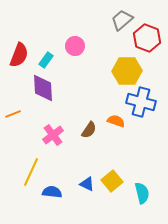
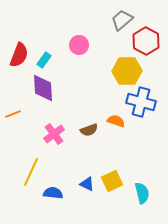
red hexagon: moved 1 px left, 3 px down; rotated 8 degrees clockwise
pink circle: moved 4 px right, 1 px up
cyan rectangle: moved 2 px left
brown semicircle: rotated 36 degrees clockwise
pink cross: moved 1 px right, 1 px up
yellow square: rotated 15 degrees clockwise
blue semicircle: moved 1 px right, 1 px down
